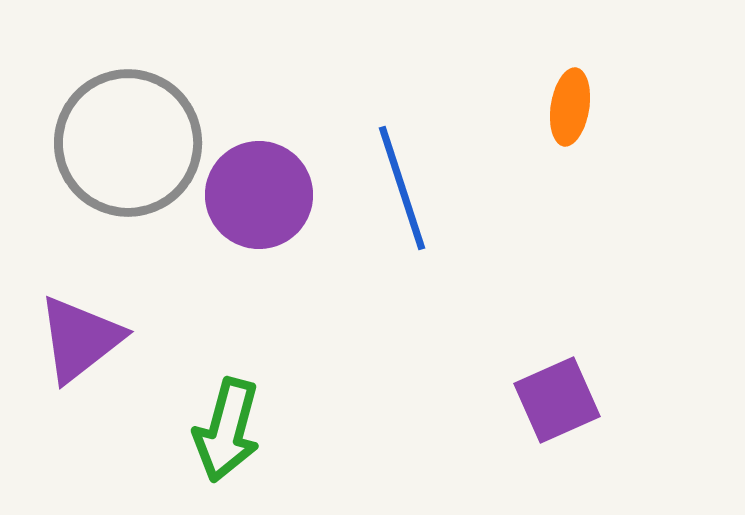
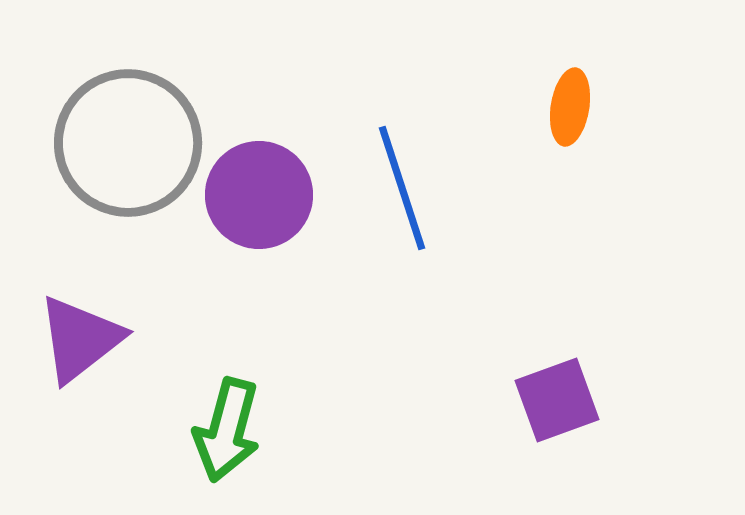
purple square: rotated 4 degrees clockwise
